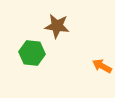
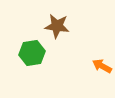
green hexagon: rotated 15 degrees counterclockwise
